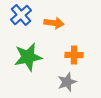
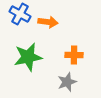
blue cross: moved 1 px left, 1 px up; rotated 20 degrees counterclockwise
orange arrow: moved 6 px left, 1 px up
